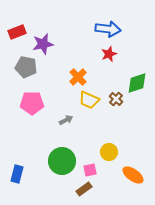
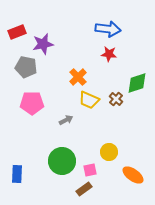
red star: rotated 28 degrees clockwise
blue rectangle: rotated 12 degrees counterclockwise
